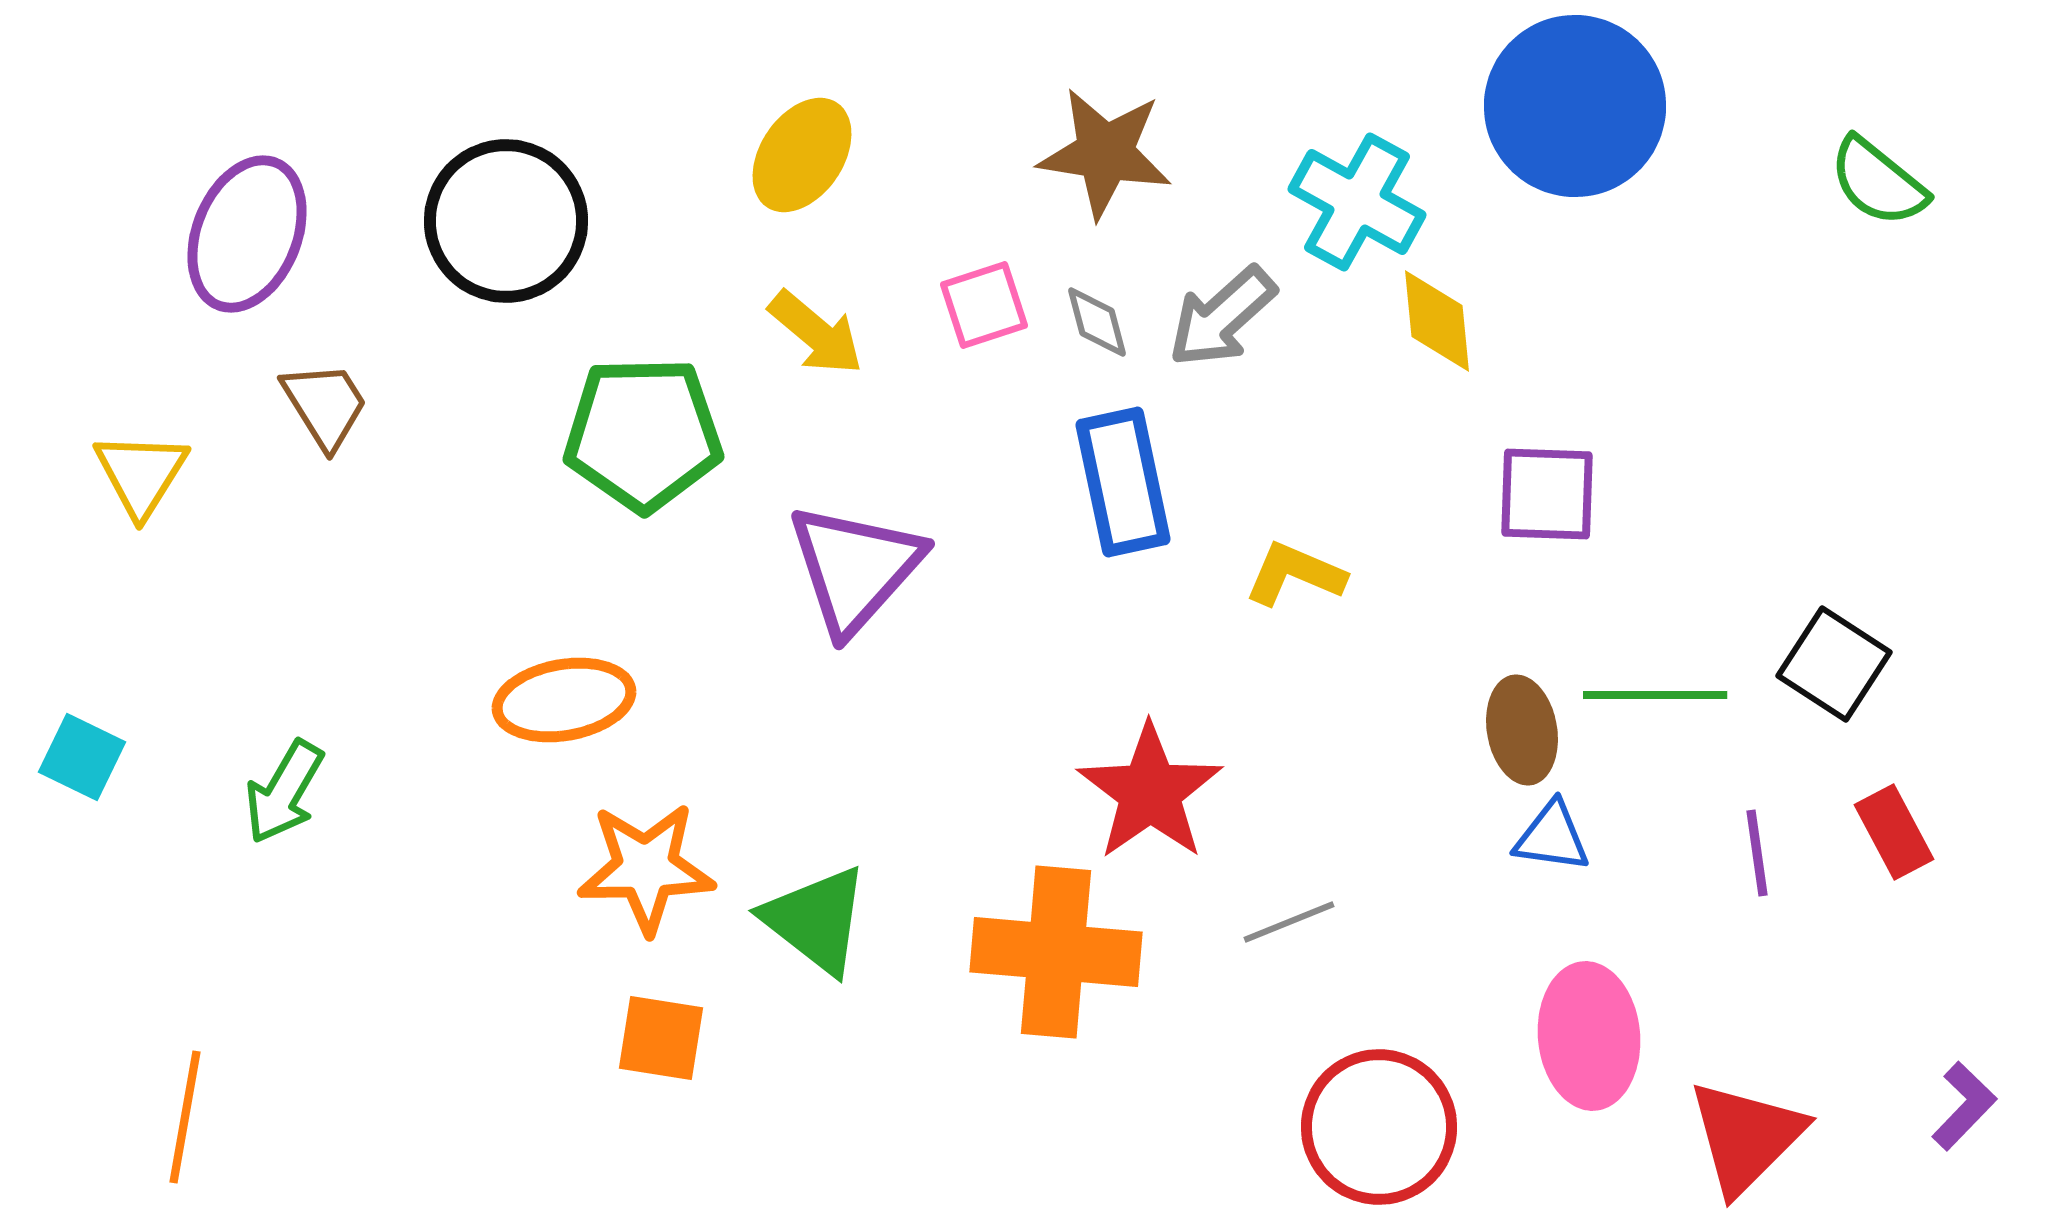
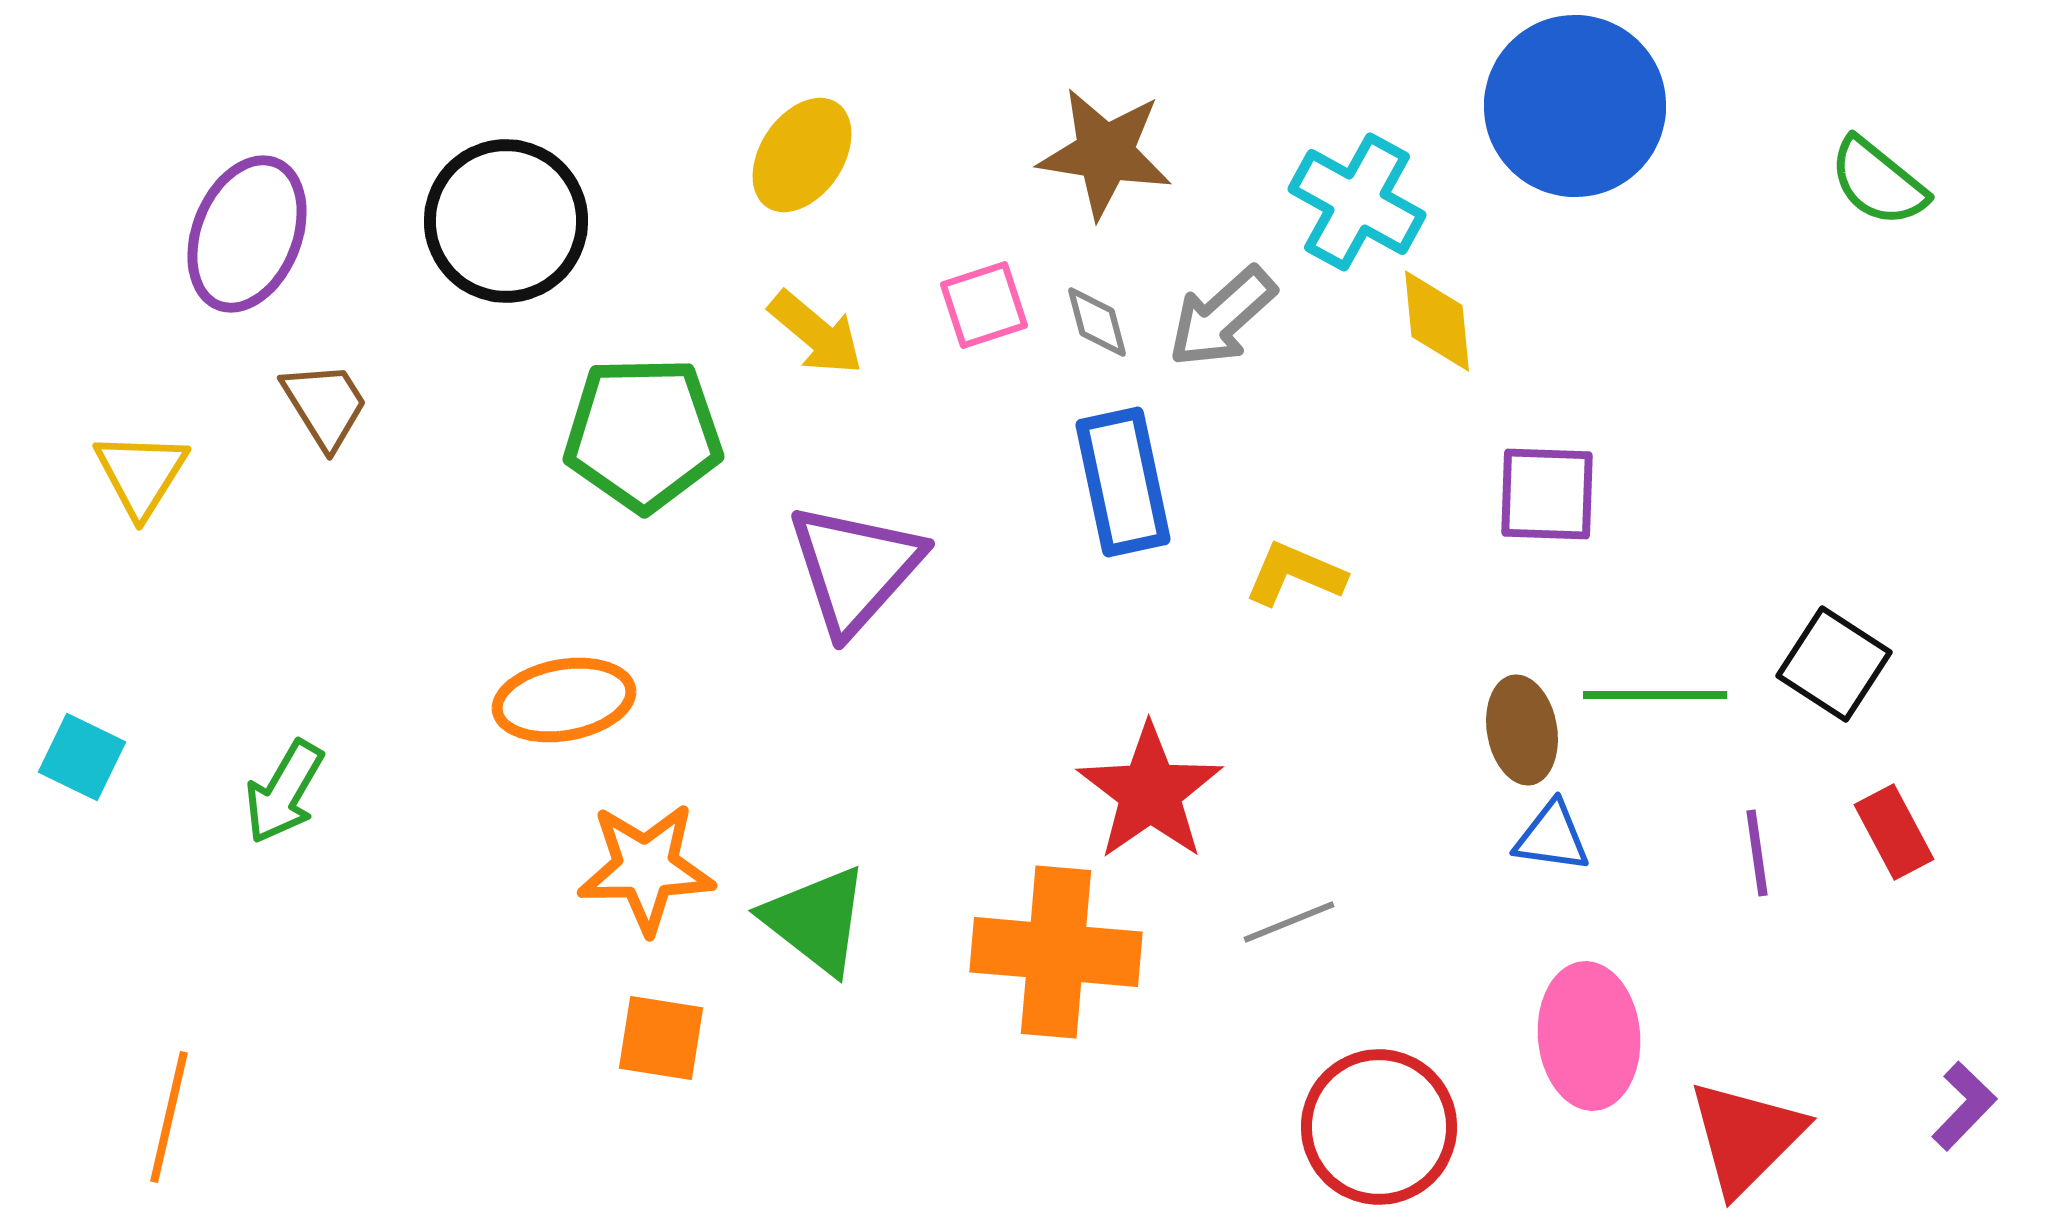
orange line: moved 16 px left; rotated 3 degrees clockwise
